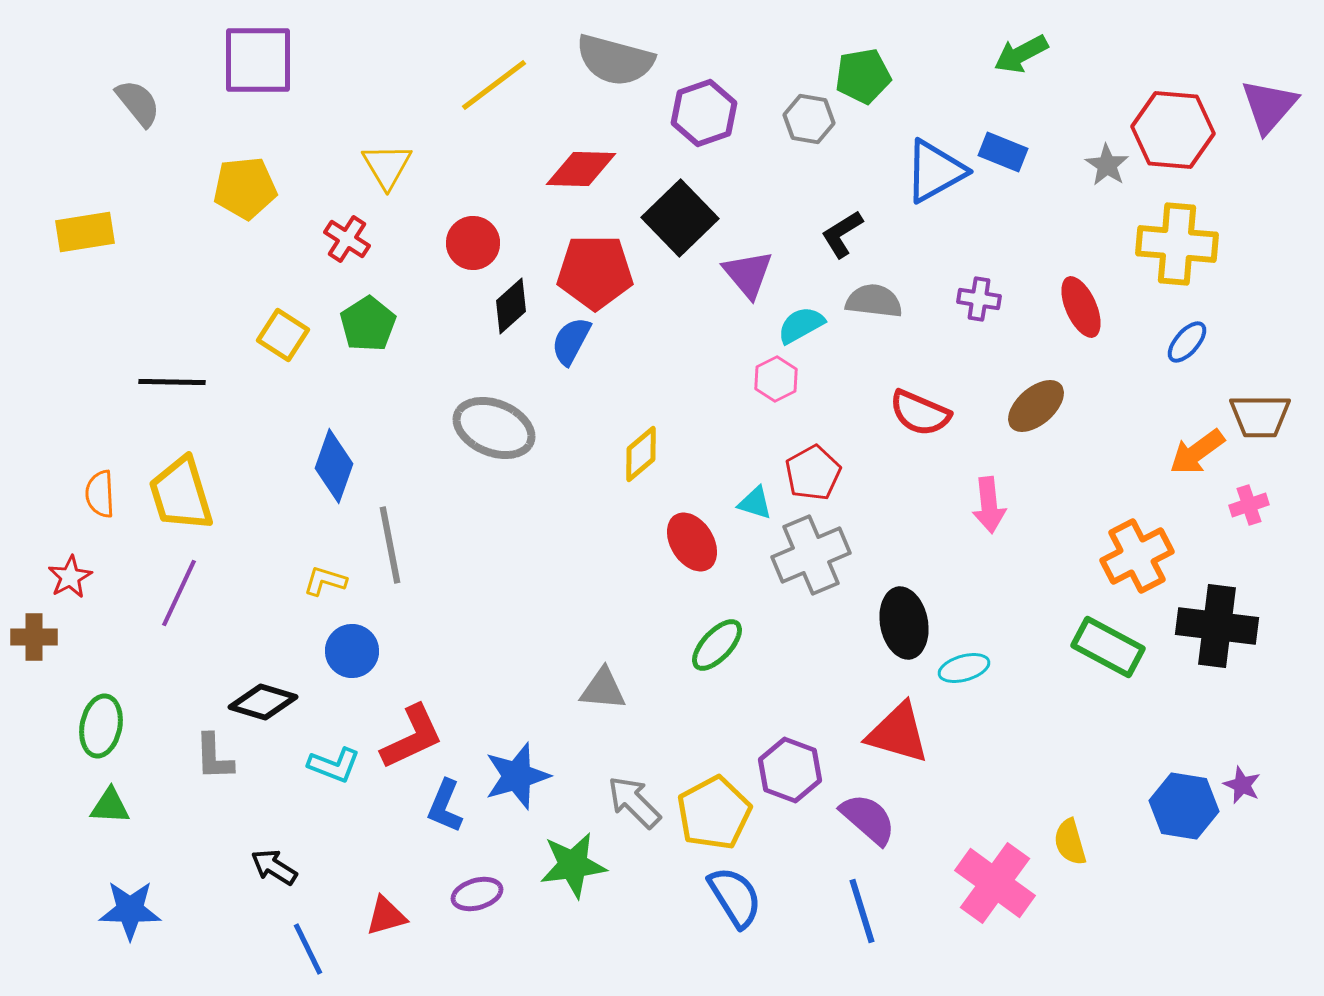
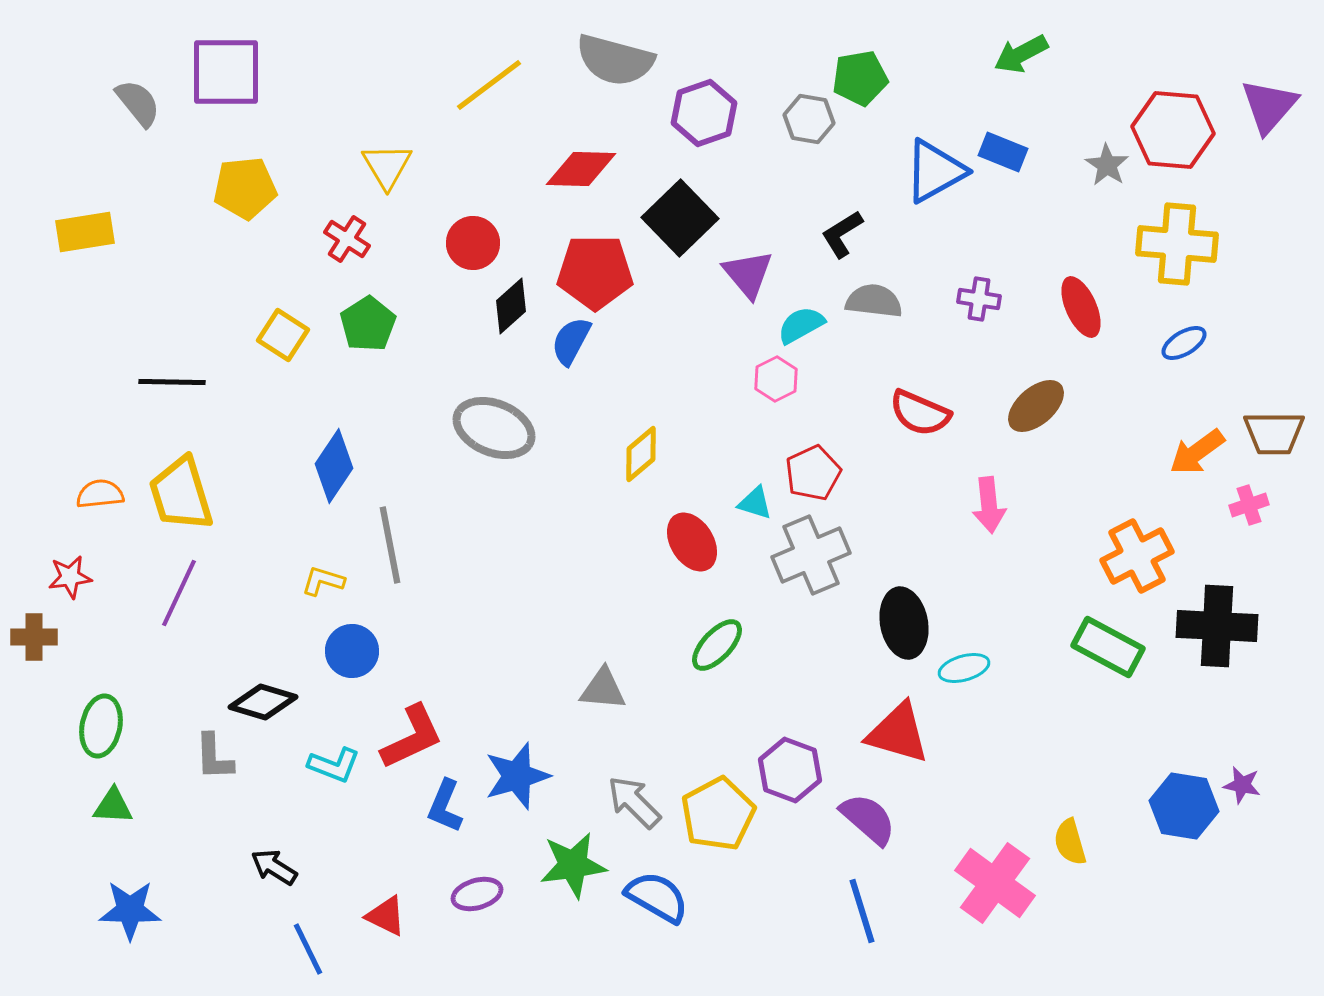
purple square at (258, 60): moved 32 px left, 12 px down
green pentagon at (863, 76): moved 3 px left, 2 px down
yellow line at (494, 85): moved 5 px left
blue ellipse at (1187, 342): moved 3 px left, 1 px down; rotated 18 degrees clockwise
brown trapezoid at (1260, 416): moved 14 px right, 17 px down
blue diamond at (334, 466): rotated 14 degrees clockwise
red pentagon at (813, 473): rotated 4 degrees clockwise
orange semicircle at (100, 494): rotated 87 degrees clockwise
red star at (70, 577): rotated 21 degrees clockwise
yellow L-shape at (325, 581): moved 2 px left
black cross at (1217, 626): rotated 4 degrees counterclockwise
purple star at (1242, 785): rotated 12 degrees counterclockwise
green triangle at (110, 806): moved 3 px right
yellow pentagon at (714, 813): moved 4 px right, 1 px down
blue semicircle at (735, 897): moved 78 px left; rotated 28 degrees counterclockwise
red triangle at (386, 916): rotated 42 degrees clockwise
